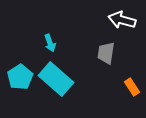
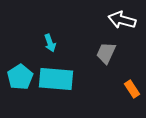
gray trapezoid: rotated 15 degrees clockwise
cyan rectangle: rotated 36 degrees counterclockwise
orange rectangle: moved 2 px down
